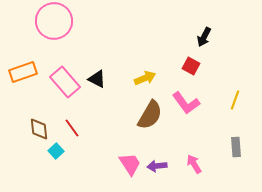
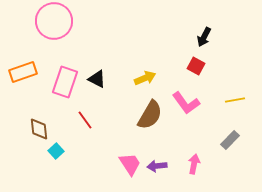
red square: moved 5 px right
pink rectangle: rotated 60 degrees clockwise
yellow line: rotated 60 degrees clockwise
red line: moved 13 px right, 8 px up
gray rectangle: moved 6 px left, 7 px up; rotated 48 degrees clockwise
pink arrow: rotated 42 degrees clockwise
